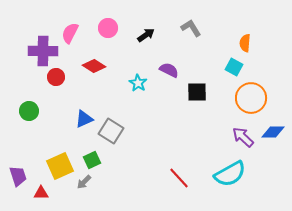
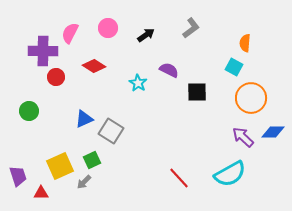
gray L-shape: rotated 85 degrees clockwise
